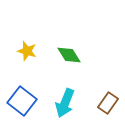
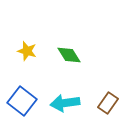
cyan arrow: rotated 60 degrees clockwise
